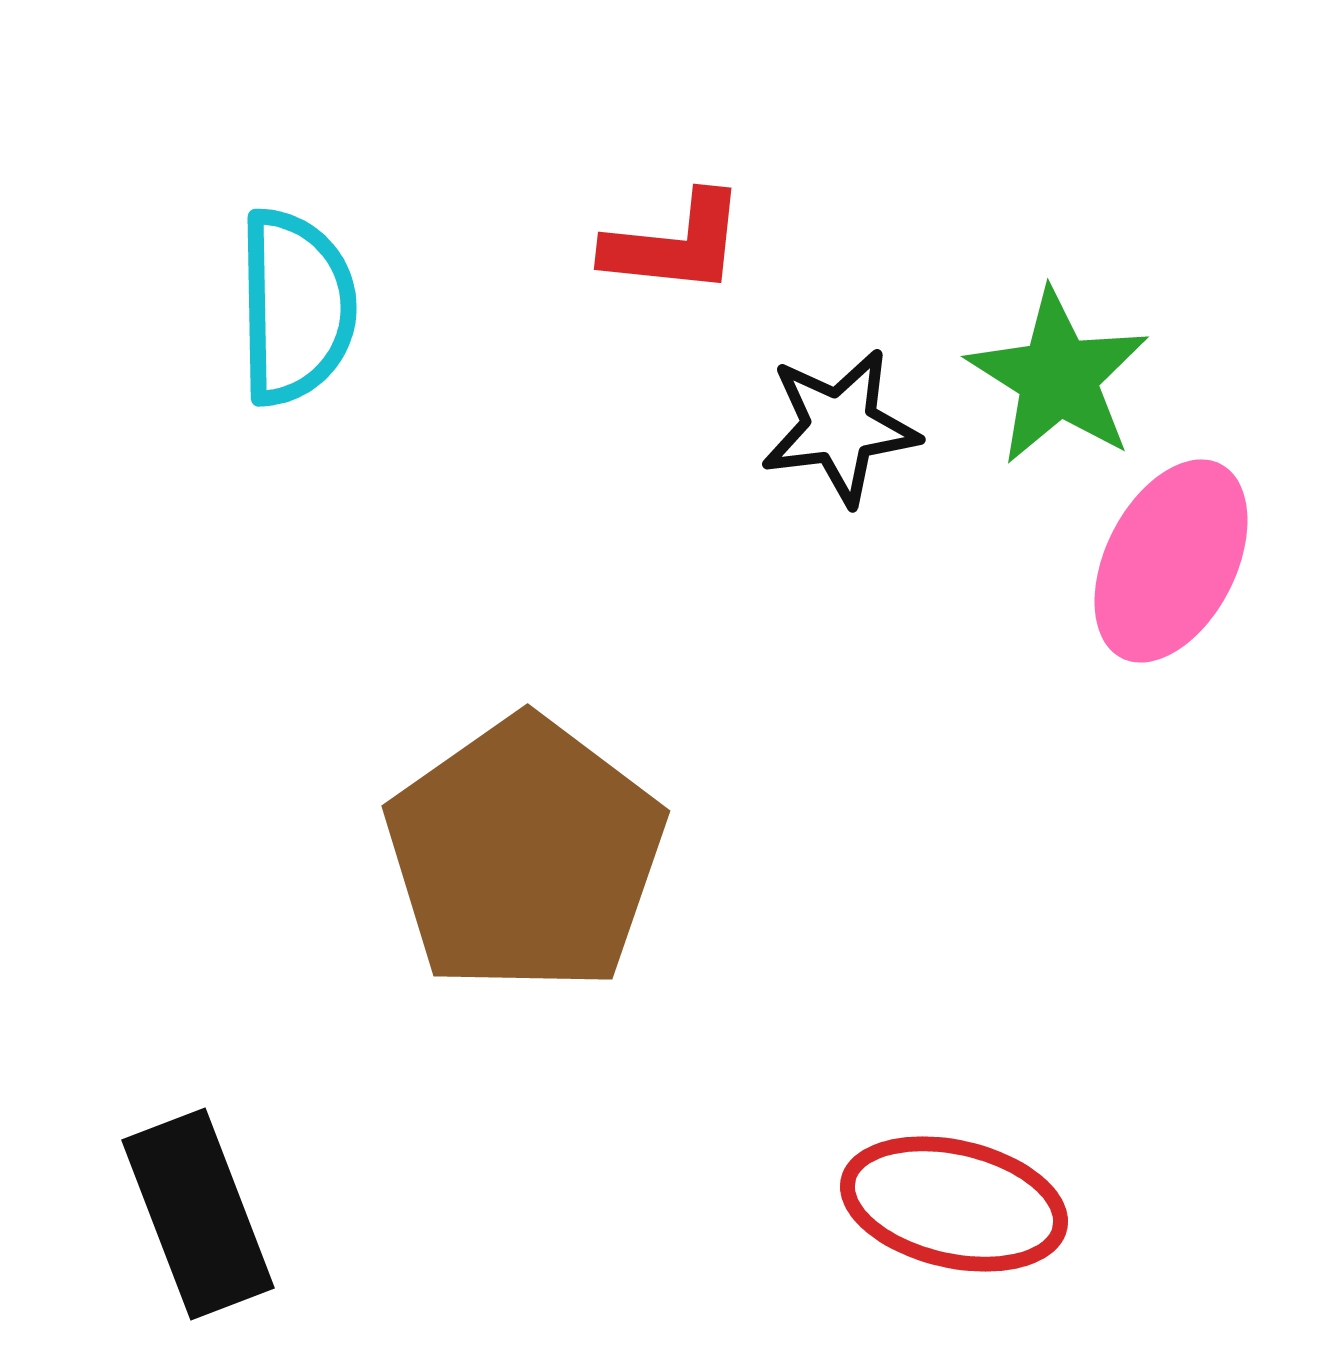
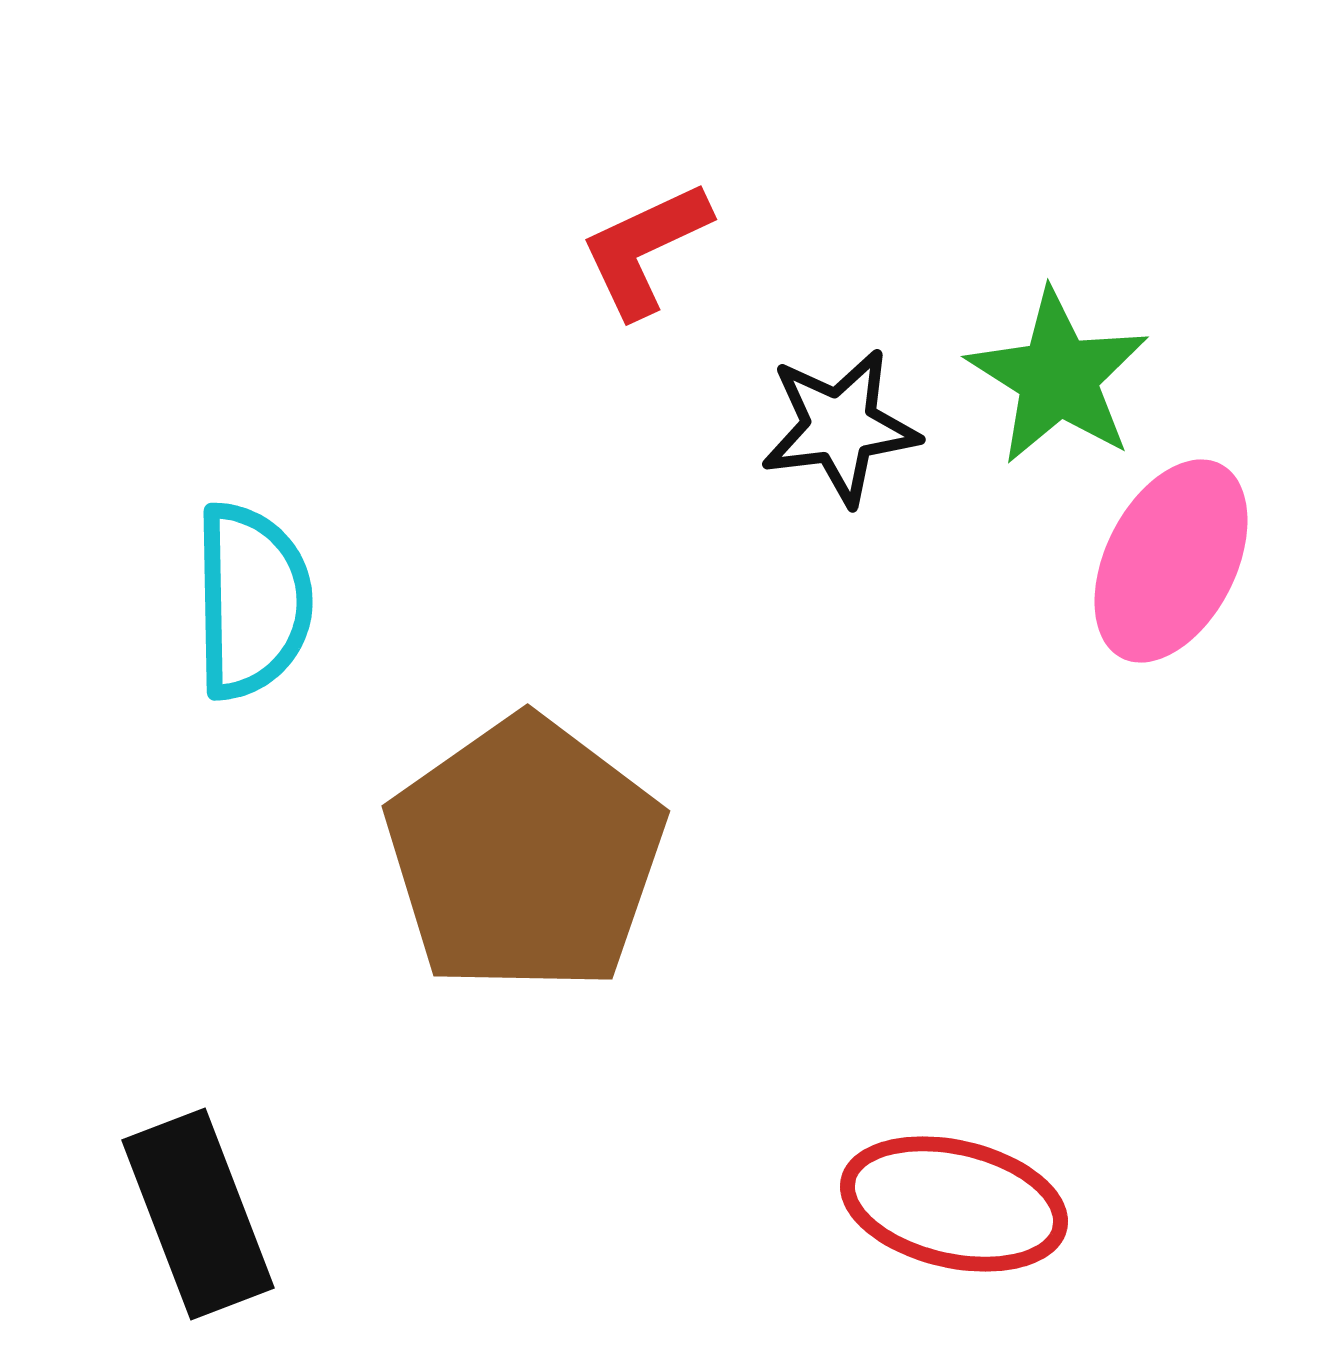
red L-shape: moved 30 px left, 5 px down; rotated 149 degrees clockwise
cyan semicircle: moved 44 px left, 294 px down
